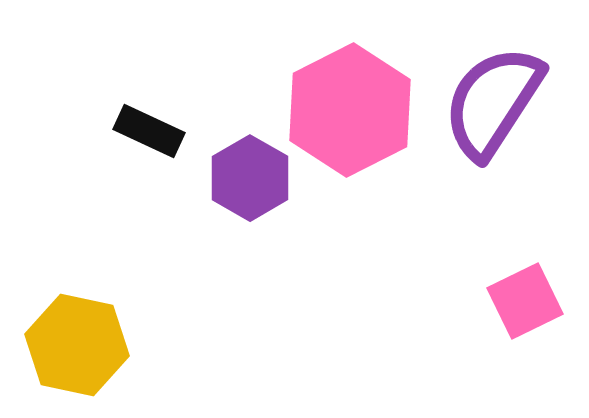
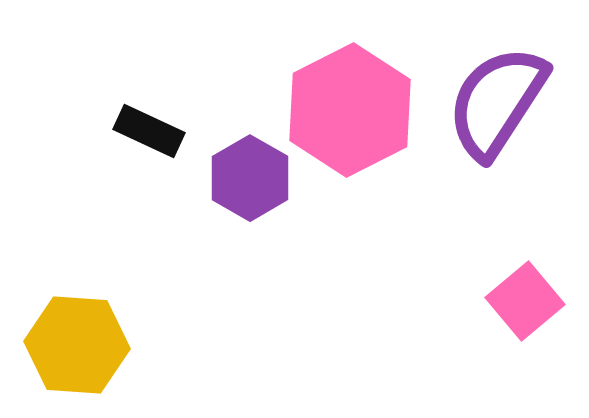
purple semicircle: moved 4 px right
pink square: rotated 14 degrees counterclockwise
yellow hexagon: rotated 8 degrees counterclockwise
